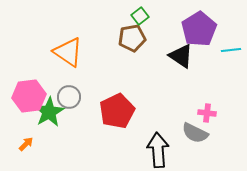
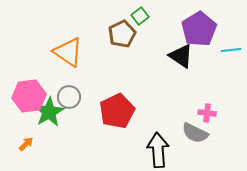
brown pentagon: moved 10 px left, 4 px up; rotated 16 degrees counterclockwise
